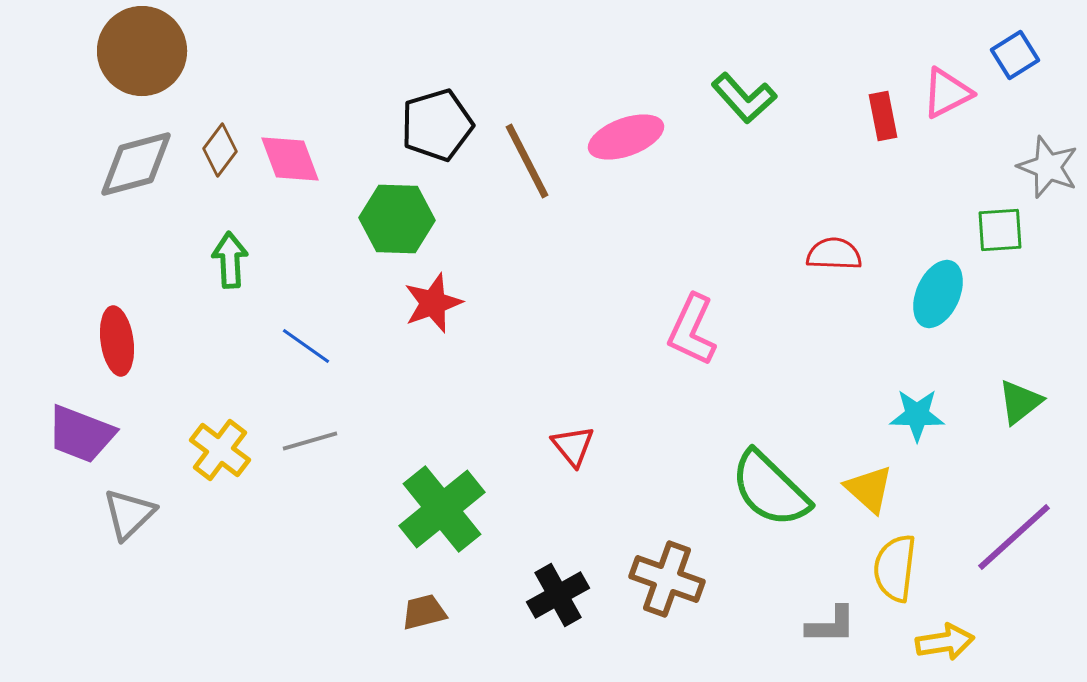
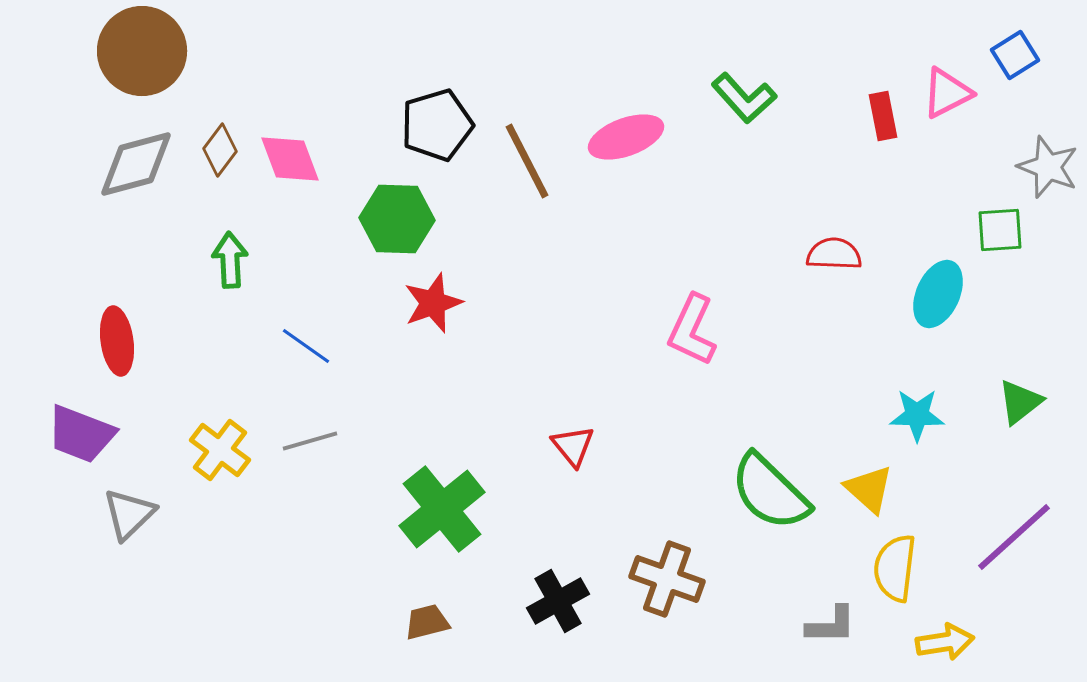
green semicircle: moved 3 px down
black cross: moved 6 px down
brown trapezoid: moved 3 px right, 10 px down
